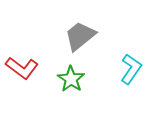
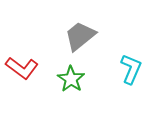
cyan L-shape: rotated 12 degrees counterclockwise
